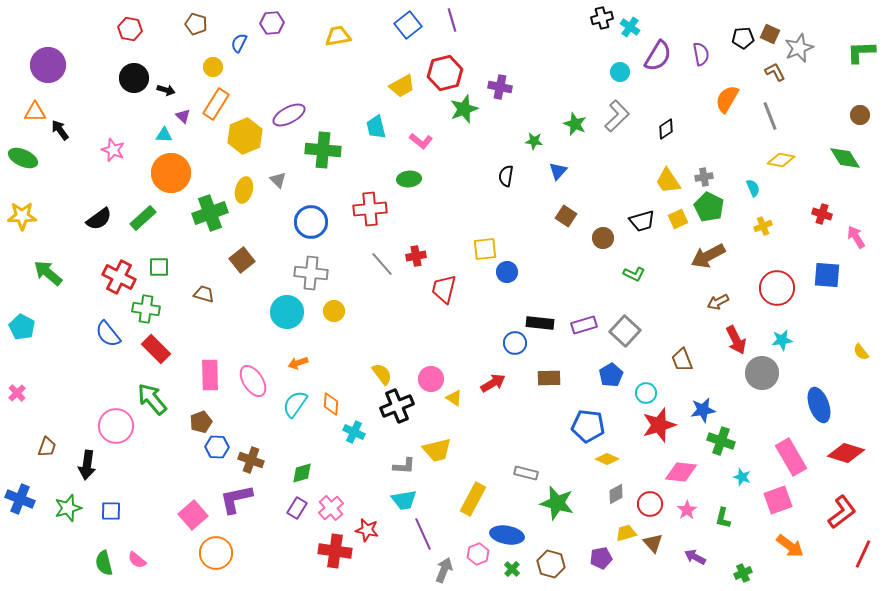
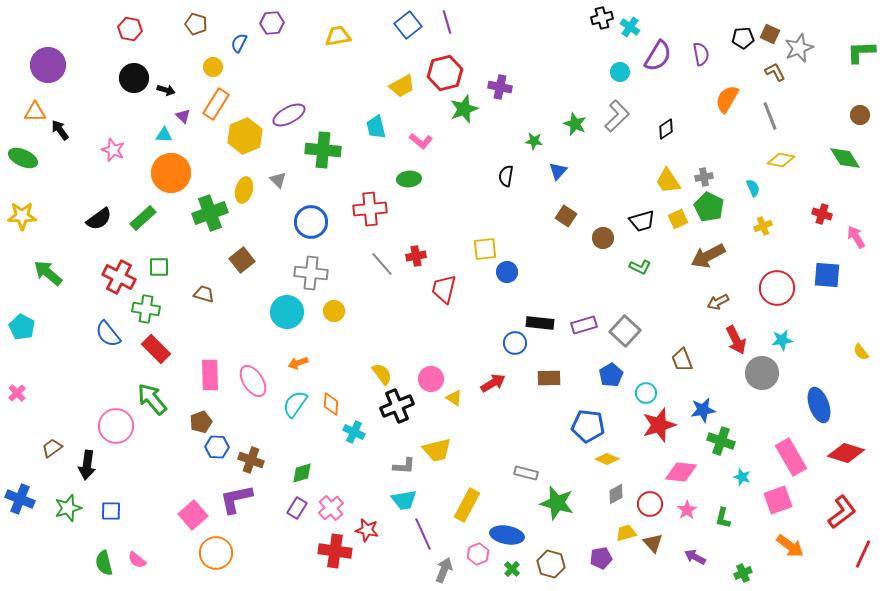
purple line at (452, 20): moved 5 px left, 2 px down
green L-shape at (634, 274): moved 6 px right, 7 px up
brown trapezoid at (47, 447): moved 5 px right, 1 px down; rotated 145 degrees counterclockwise
yellow rectangle at (473, 499): moved 6 px left, 6 px down
